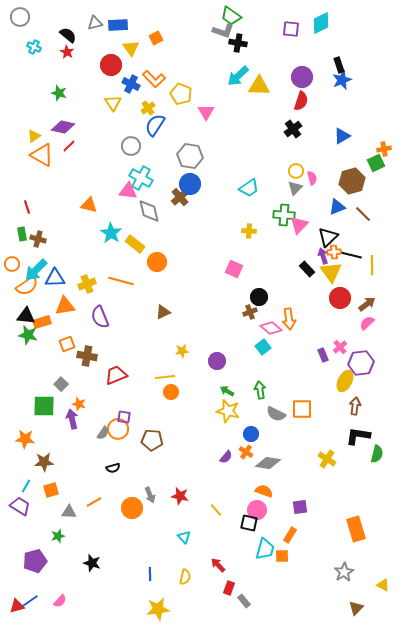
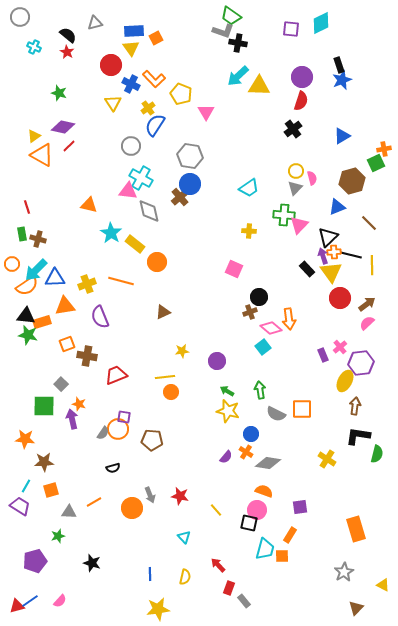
blue rectangle at (118, 25): moved 16 px right, 6 px down
brown line at (363, 214): moved 6 px right, 9 px down
